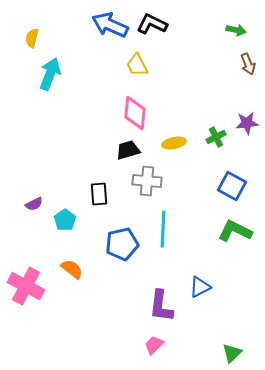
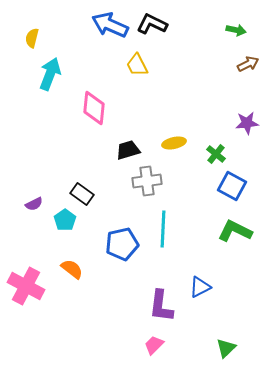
brown arrow: rotated 95 degrees counterclockwise
pink diamond: moved 41 px left, 5 px up
green cross: moved 17 px down; rotated 24 degrees counterclockwise
gray cross: rotated 12 degrees counterclockwise
black rectangle: moved 17 px left; rotated 50 degrees counterclockwise
green triangle: moved 6 px left, 5 px up
